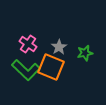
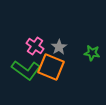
pink cross: moved 7 px right, 2 px down
green star: moved 7 px right; rotated 21 degrees clockwise
green L-shape: rotated 8 degrees counterclockwise
